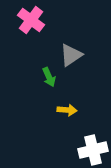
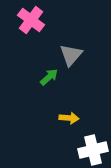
gray triangle: rotated 15 degrees counterclockwise
green arrow: rotated 108 degrees counterclockwise
yellow arrow: moved 2 px right, 8 px down
